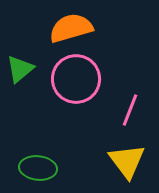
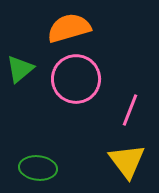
orange semicircle: moved 2 px left
